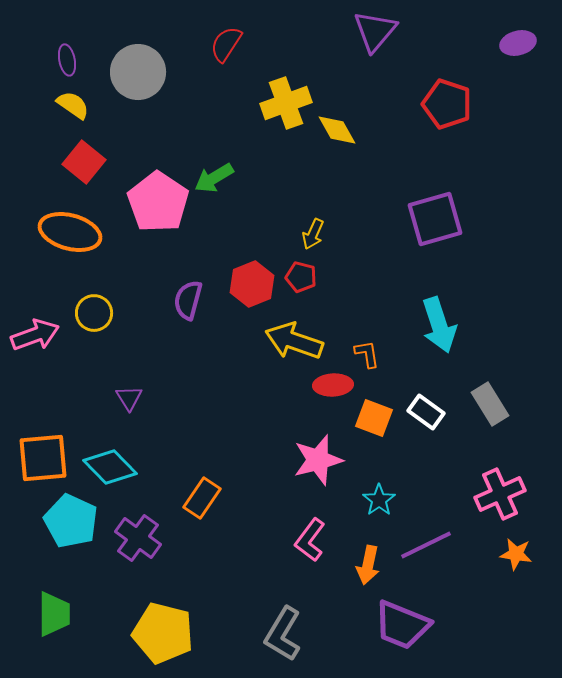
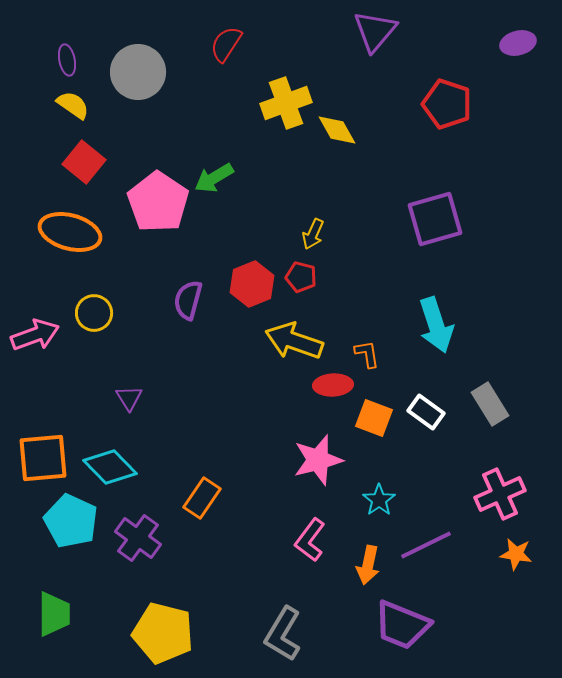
cyan arrow at (439, 325): moved 3 px left
